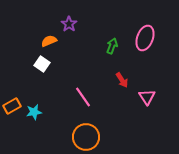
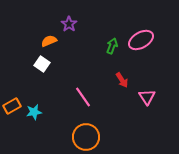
pink ellipse: moved 4 px left, 2 px down; rotated 40 degrees clockwise
